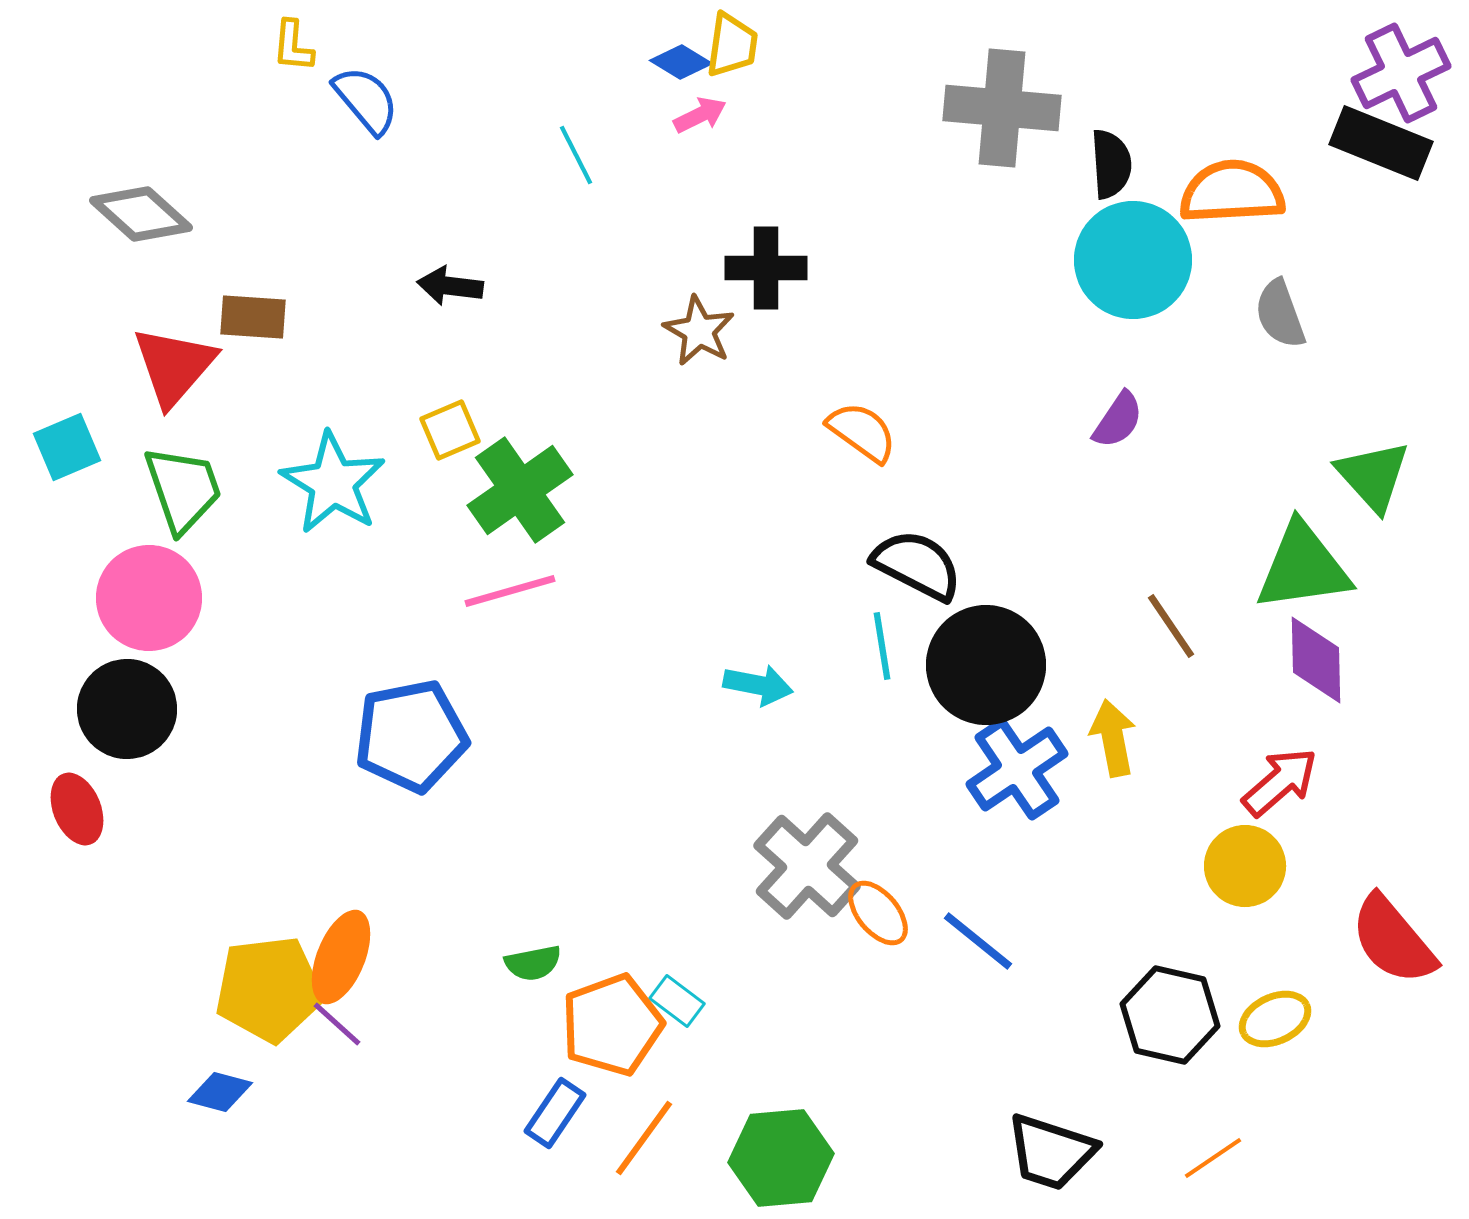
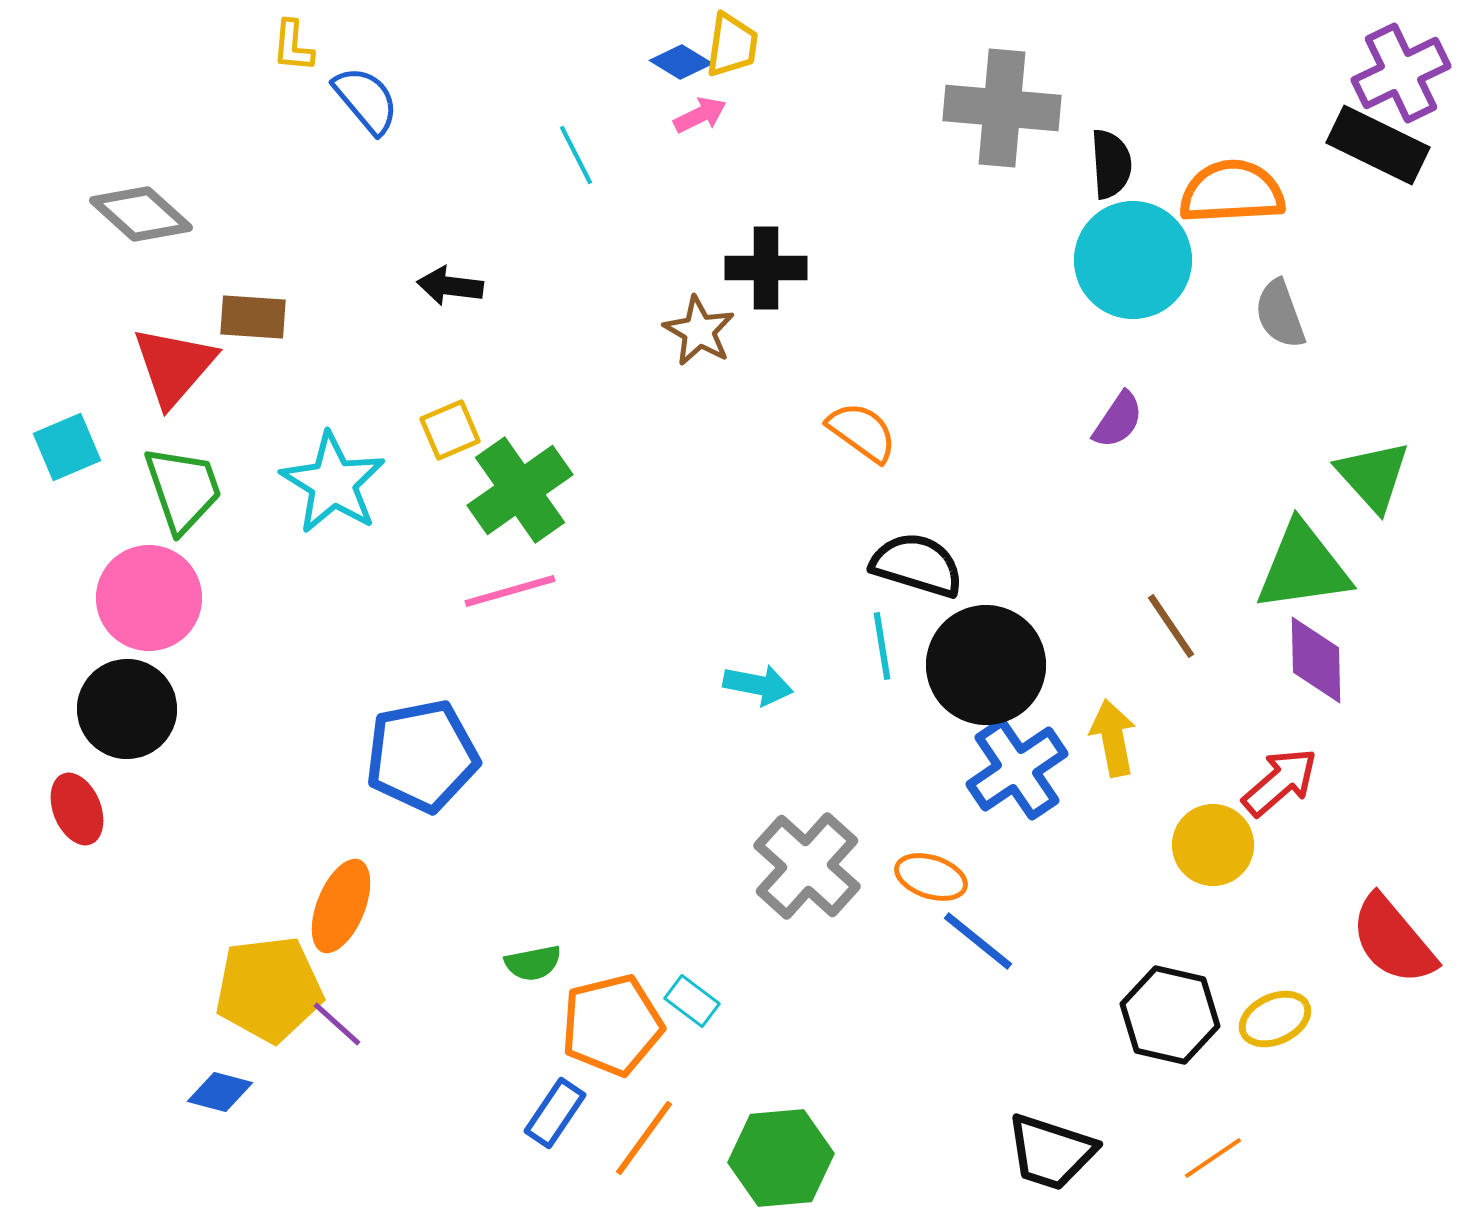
black rectangle at (1381, 143): moved 3 px left, 2 px down; rotated 4 degrees clockwise
black semicircle at (917, 565): rotated 10 degrees counterclockwise
blue pentagon at (411, 736): moved 11 px right, 20 px down
yellow circle at (1245, 866): moved 32 px left, 21 px up
orange ellipse at (878, 913): moved 53 px right, 36 px up; rotated 32 degrees counterclockwise
orange ellipse at (341, 957): moved 51 px up
cyan rectangle at (677, 1001): moved 15 px right
orange pentagon at (612, 1025): rotated 6 degrees clockwise
